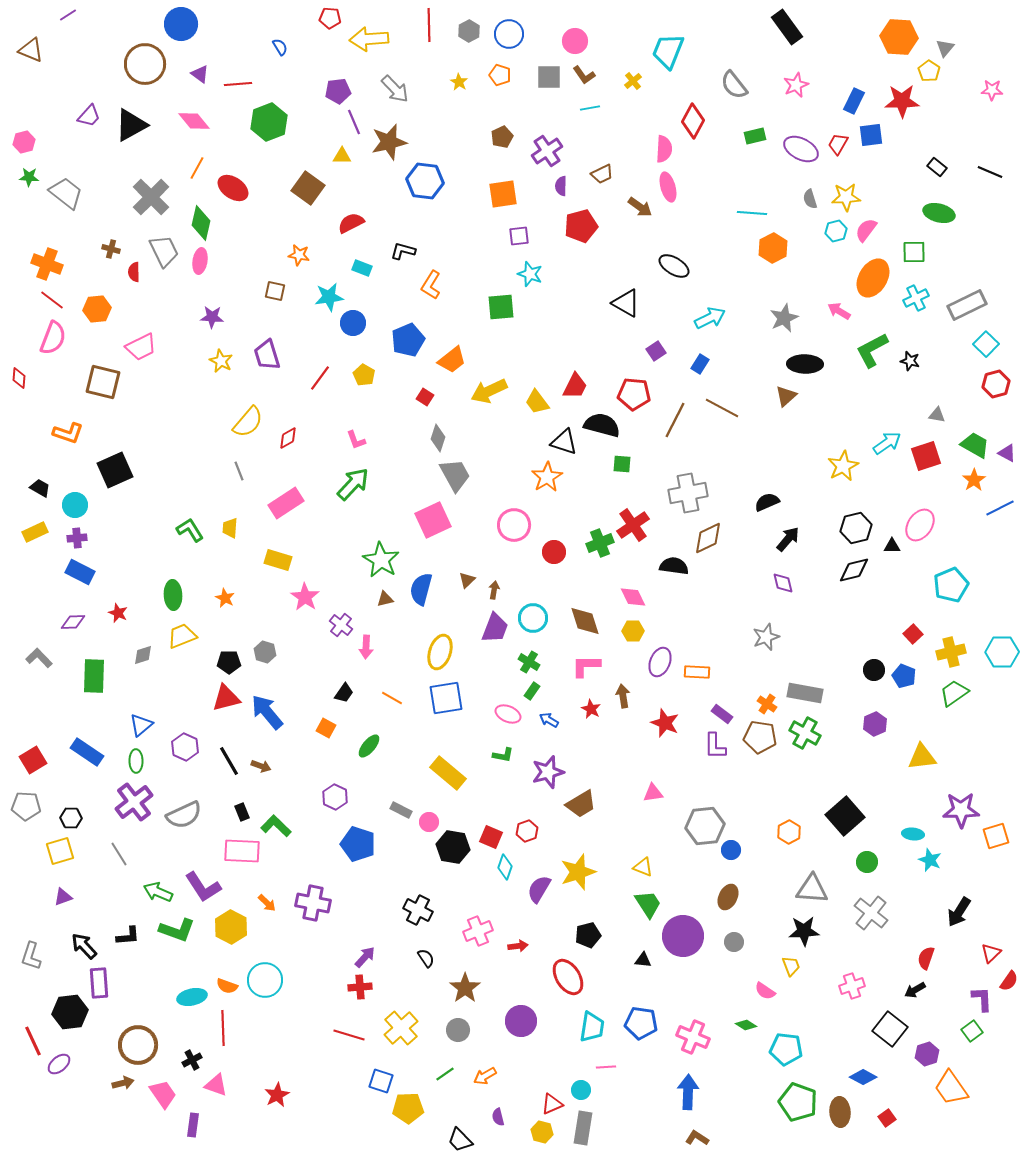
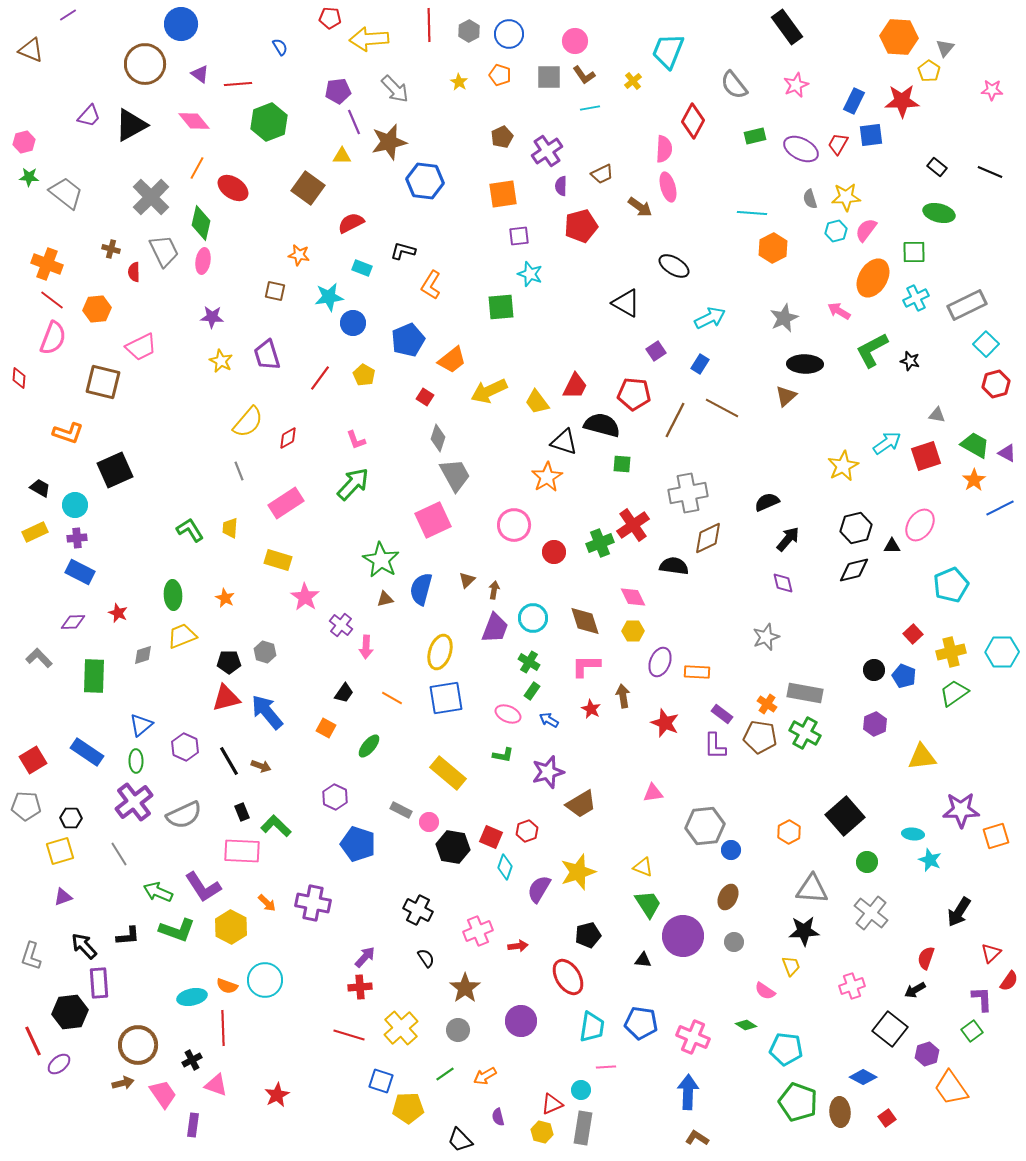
pink ellipse at (200, 261): moved 3 px right
